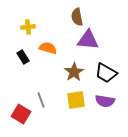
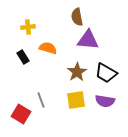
brown star: moved 3 px right
